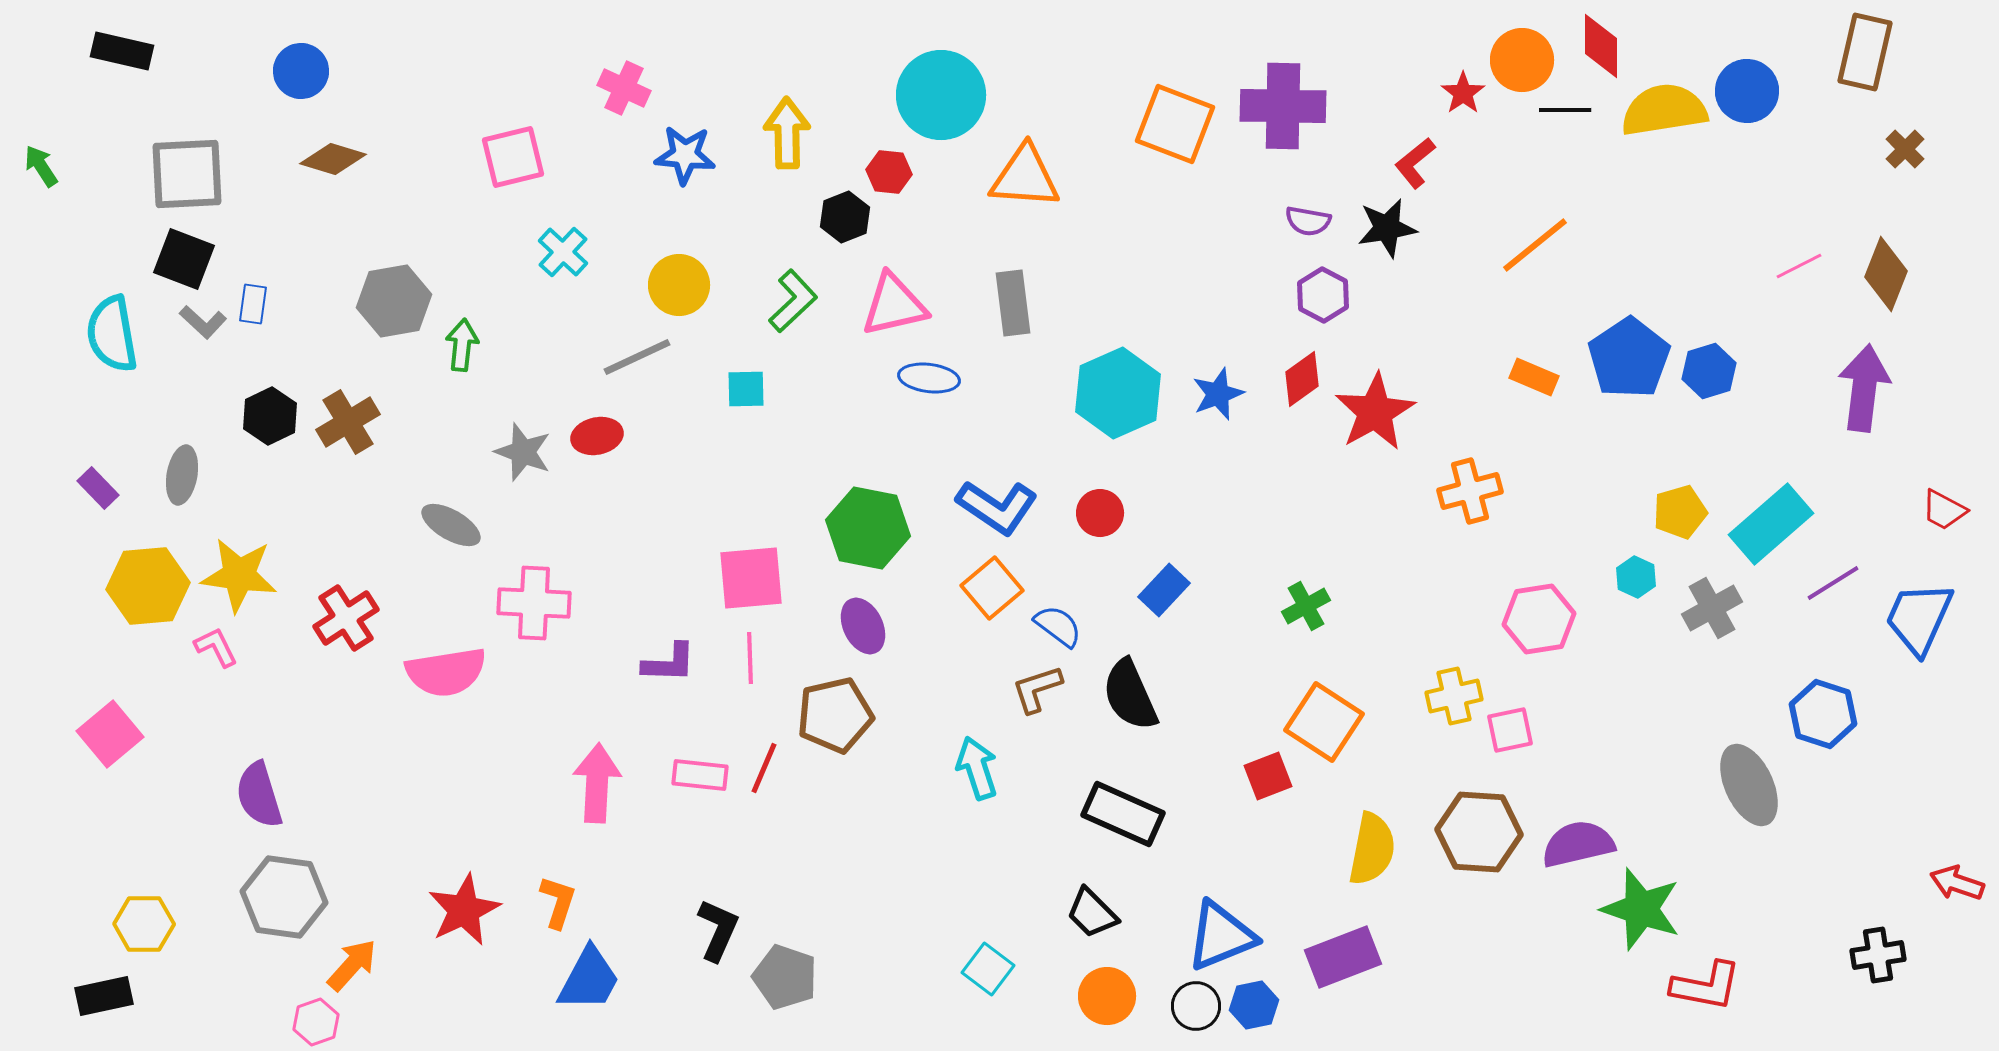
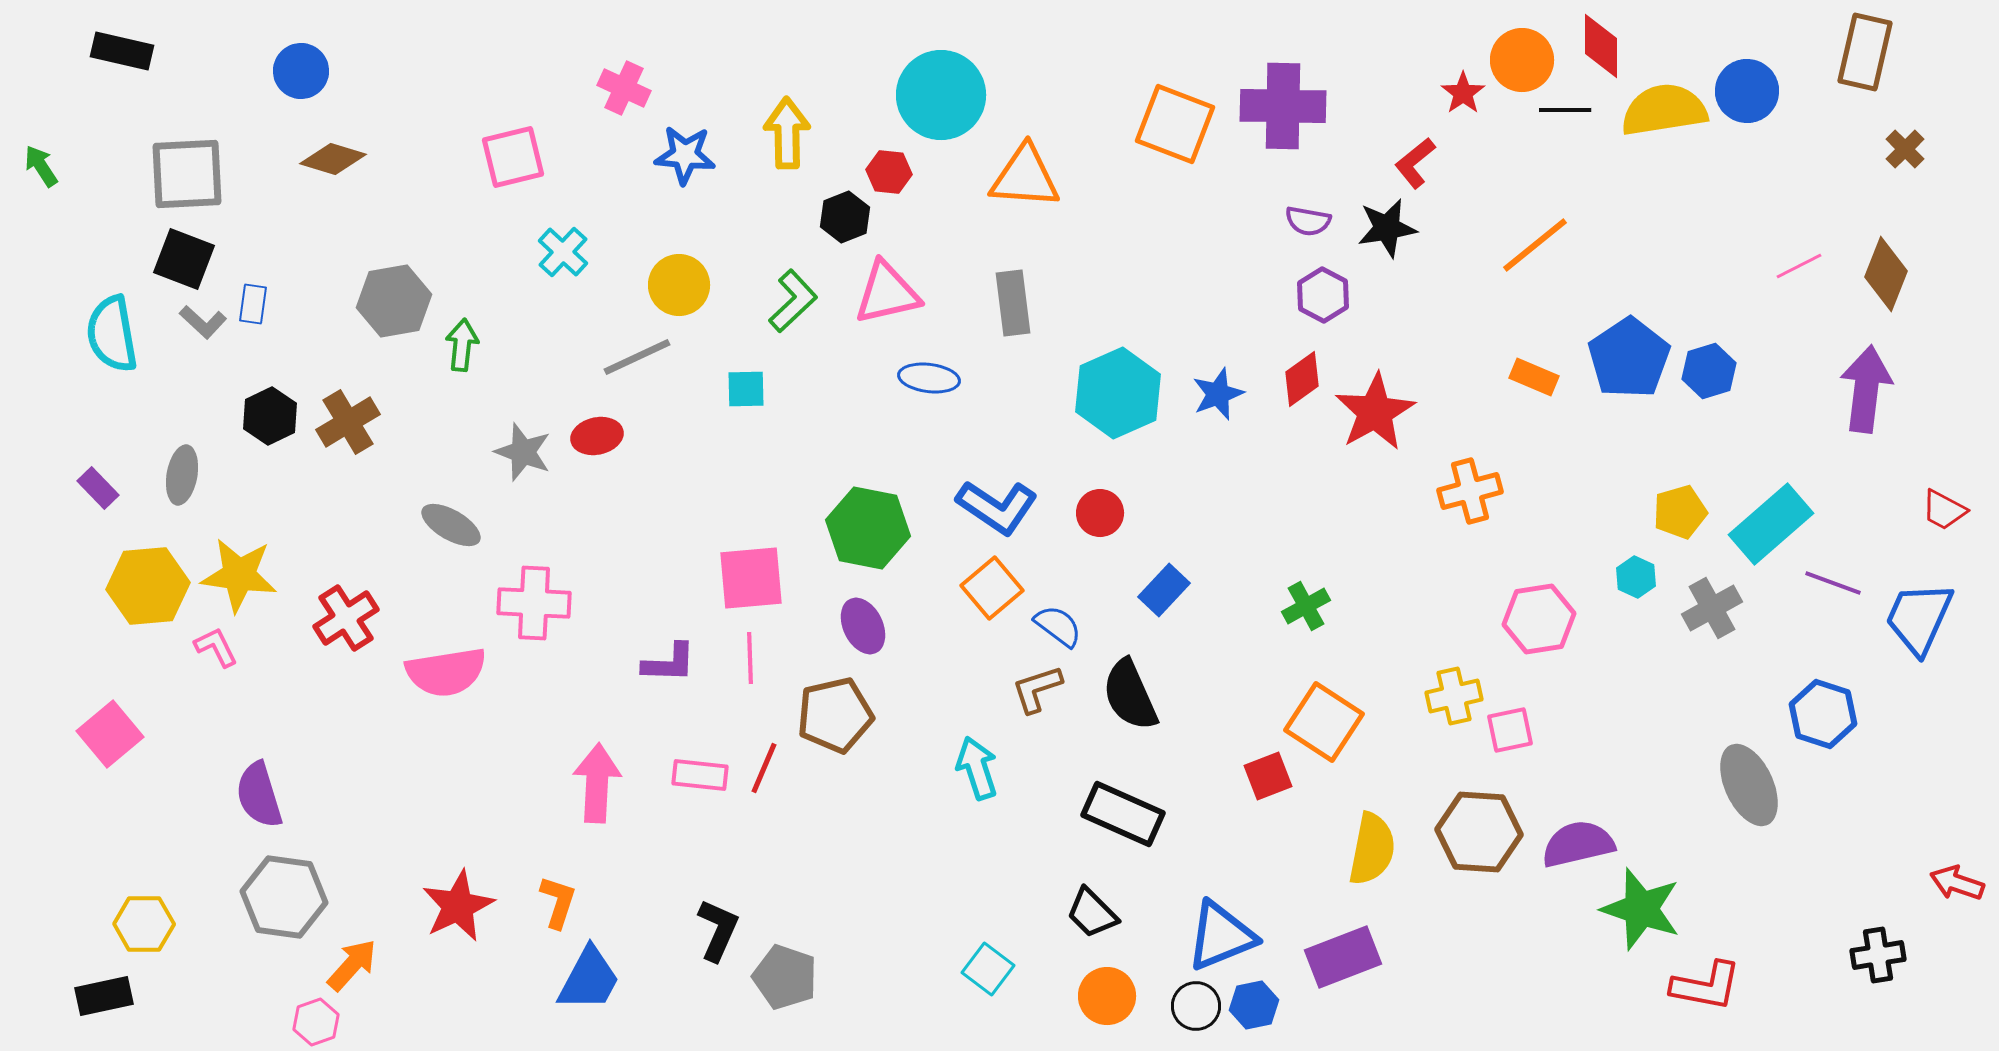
pink triangle at (894, 305): moved 7 px left, 12 px up
purple arrow at (1864, 388): moved 2 px right, 1 px down
purple line at (1833, 583): rotated 52 degrees clockwise
red star at (464, 910): moved 6 px left, 4 px up
